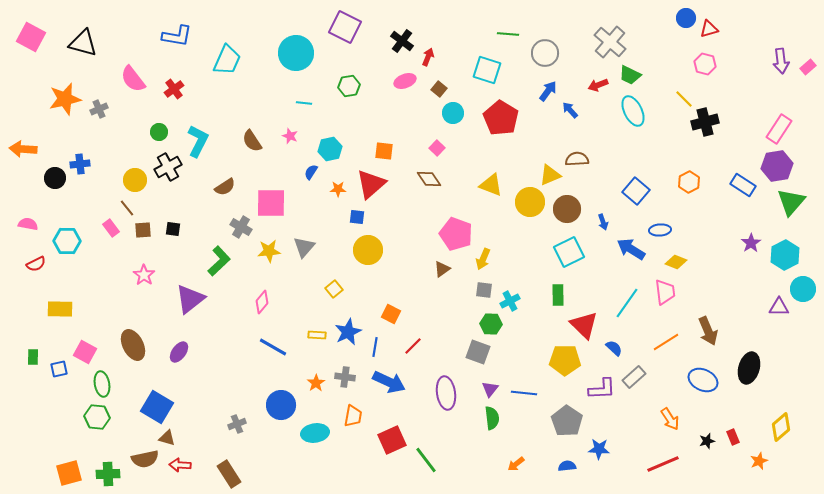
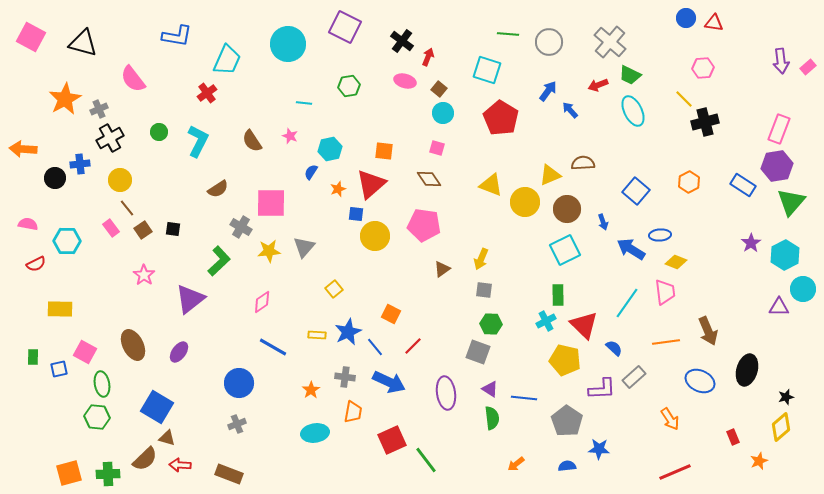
red triangle at (709, 29): moved 5 px right, 6 px up; rotated 24 degrees clockwise
cyan circle at (296, 53): moved 8 px left, 9 px up
gray circle at (545, 53): moved 4 px right, 11 px up
pink hexagon at (705, 64): moved 2 px left, 4 px down; rotated 20 degrees counterclockwise
pink ellipse at (405, 81): rotated 35 degrees clockwise
red cross at (174, 89): moved 33 px right, 4 px down
orange star at (65, 99): rotated 16 degrees counterclockwise
cyan circle at (453, 113): moved 10 px left
pink rectangle at (779, 129): rotated 12 degrees counterclockwise
pink square at (437, 148): rotated 28 degrees counterclockwise
brown semicircle at (577, 159): moved 6 px right, 4 px down
black cross at (168, 167): moved 58 px left, 29 px up
yellow circle at (135, 180): moved 15 px left
brown semicircle at (225, 187): moved 7 px left, 2 px down
orange star at (338, 189): rotated 21 degrees counterclockwise
yellow circle at (530, 202): moved 5 px left
blue square at (357, 217): moved 1 px left, 3 px up
brown square at (143, 230): rotated 30 degrees counterclockwise
blue ellipse at (660, 230): moved 5 px down
pink pentagon at (456, 234): moved 32 px left, 9 px up; rotated 12 degrees counterclockwise
yellow circle at (368, 250): moved 7 px right, 14 px up
cyan square at (569, 252): moved 4 px left, 2 px up
yellow arrow at (483, 259): moved 2 px left
cyan cross at (510, 301): moved 36 px right, 20 px down
pink diamond at (262, 302): rotated 15 degrees clockwise
orange line at (666, 342): rotated 24 degrees clockwise
blue line at (375, 347): rotated 48 degrees counterclockwise
yellow pentagon at (565, 360): rotated 12 degrees clockwise
black ellipse at (749, 368): moved 2 px left, 2 px down
blue ellipse at (703, 380): moved 3 px left, 1 px down
orange star at (316, 383): moved 5 px left, 7 px down
purple triangle at (490, 389): rotated 36 degrees counterclockwise
blue line at (524, 393): moved 5 px down
blue circle at (281, 405): moved 42 px left, 22 px up
orange trapezoid at (353, 416): moved 4 px up
black star at (707, 441): moved 79 px right, 44 px up
brown semicircle at (145, 459): rotated 32 degrees counterclockwise
red line at (663, 464): moved 12 px right, 8 px down
brown rectangle at (229, 474): rotated 36 degrees counterclockwise
